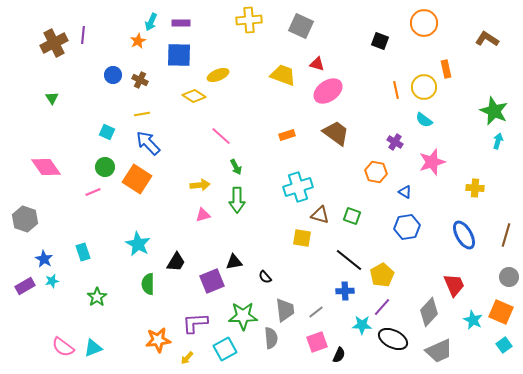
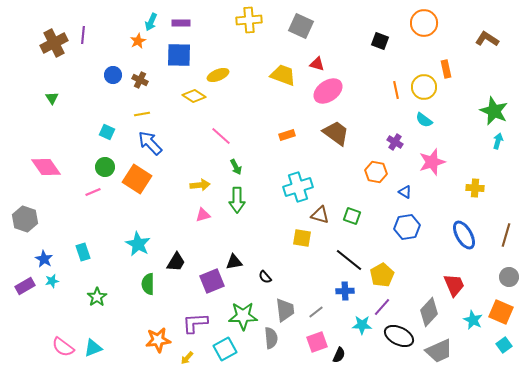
blue arrow at (148, 143): moved 2 px right
black ellipse at (393, 339): moved 6 px right, 3 px up
